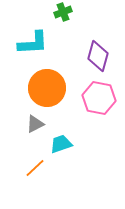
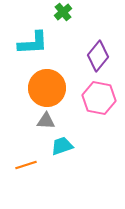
green cross: rotated 18 degrees counterclockwise
purple diamond: rotated 24 degrees clockwise
gray triangle: moved 11 px right, 3 px up; rotated 30 degrees clockwise
cyan trapezoid: moved 1 px right, 2 px down
orange line: moved 9 px left, 3 px up; rotated 25 degrees clockwise
